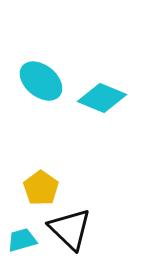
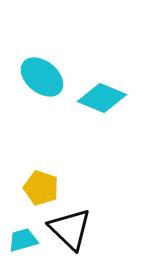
cyan ellipse: moved 1 px right, 4 px up
yellow pentagon: rotated 16 degrees counterclockwise
cyan trapezoid: moved 1 px right
